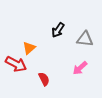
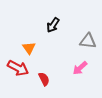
black arrow: moved 5 px left, 5 px up
gray triangle: moved 3 px right, 2 px down
orange triangle: rotated 24 degrees counterclockwise
red arrow: moved 2 px right, 4 px down
